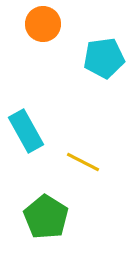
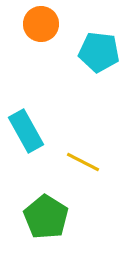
orange circle: moved 2 px left
cyan pentagon: moved 5 px left, 6 px up; rotated 15 degrees clockwise
